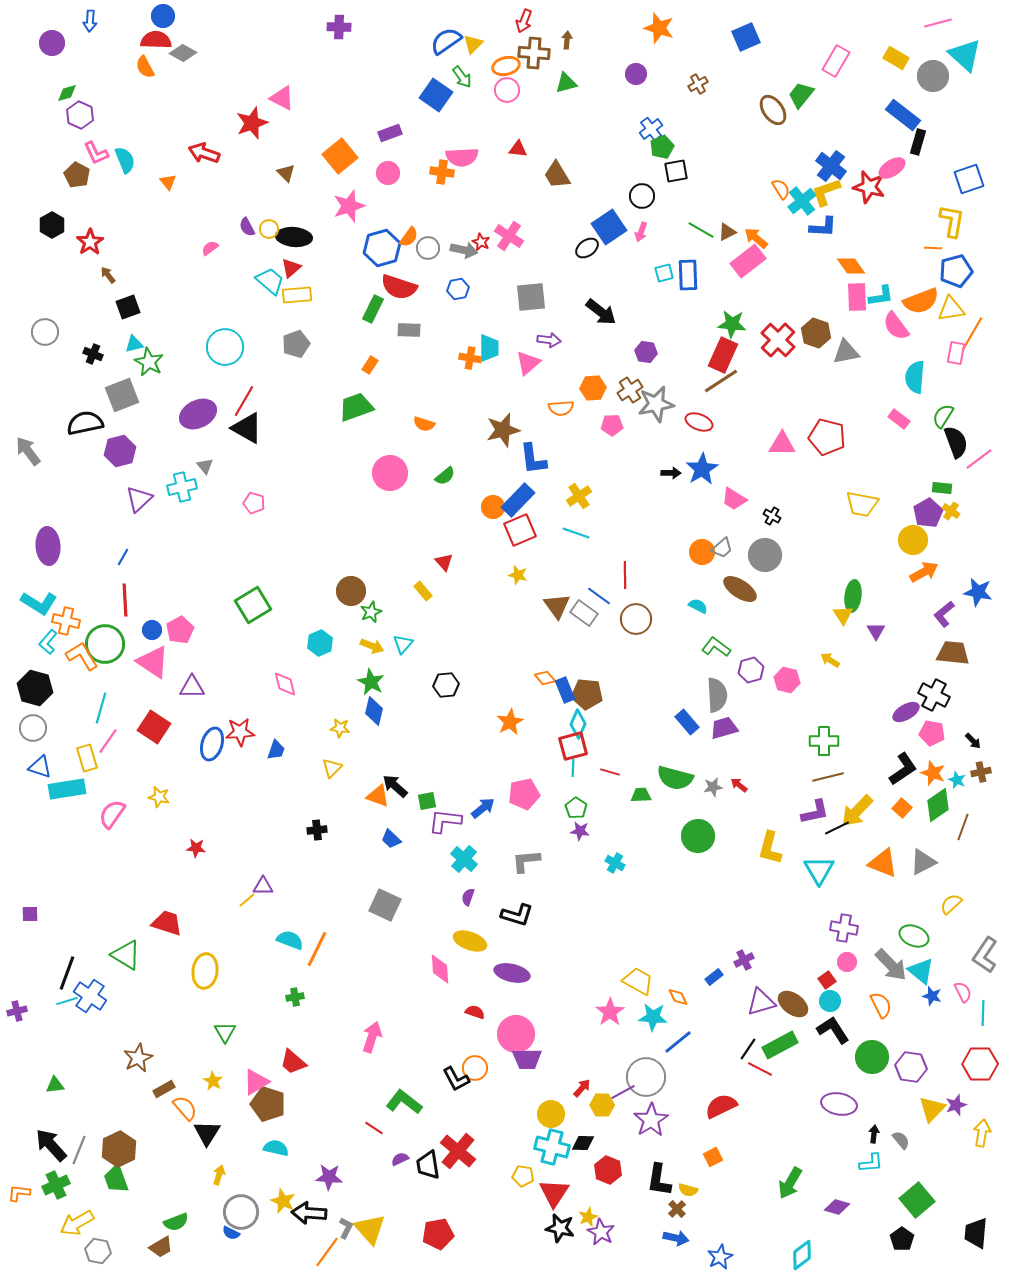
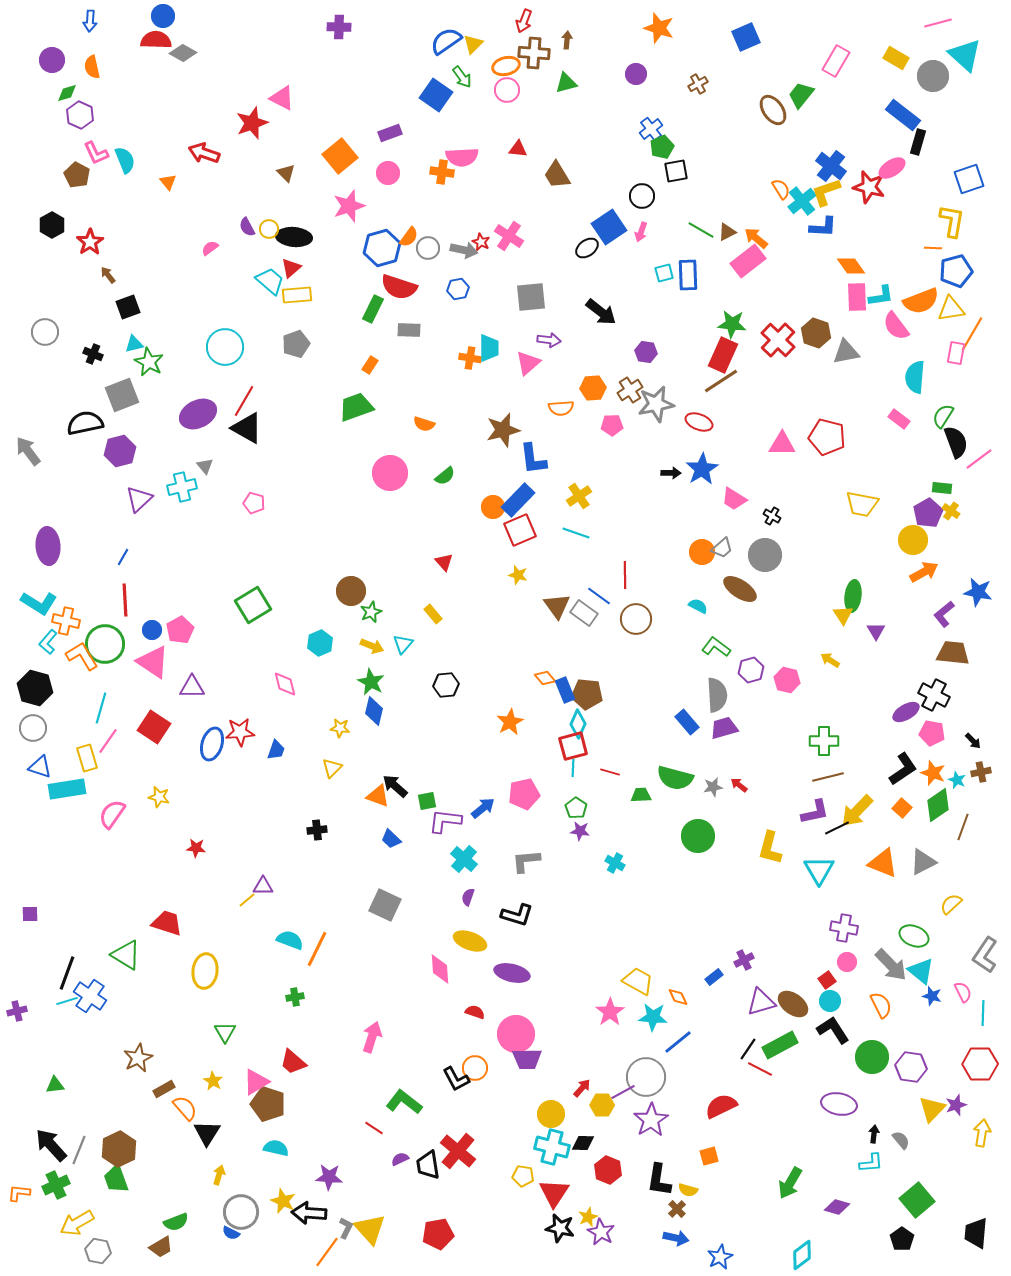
purple circle at (52, 43): moved 17 px down
orange semicircle at (145, 67): moved 53 px left; rotated 15 degrees clockwise
yellow rectangle at (423, 591): moved 10 px right, 23 px down
orange square at (713, 1157): moved 4 px left, 1 px up; rotated 12 degrees clockwise
